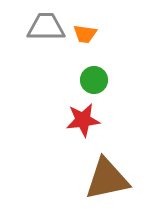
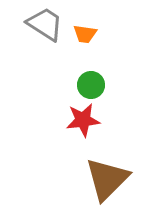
gray trapezoid: moved 1 px left, 3 px up; rotated 33 degrees clockwise
green circle: moved 3 px left, 5 px down
brown triangle: rotated 33 degrees counterclockwise
